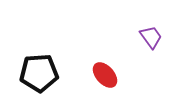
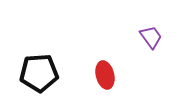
red ellipse: rotated 28 degrees clockwise
